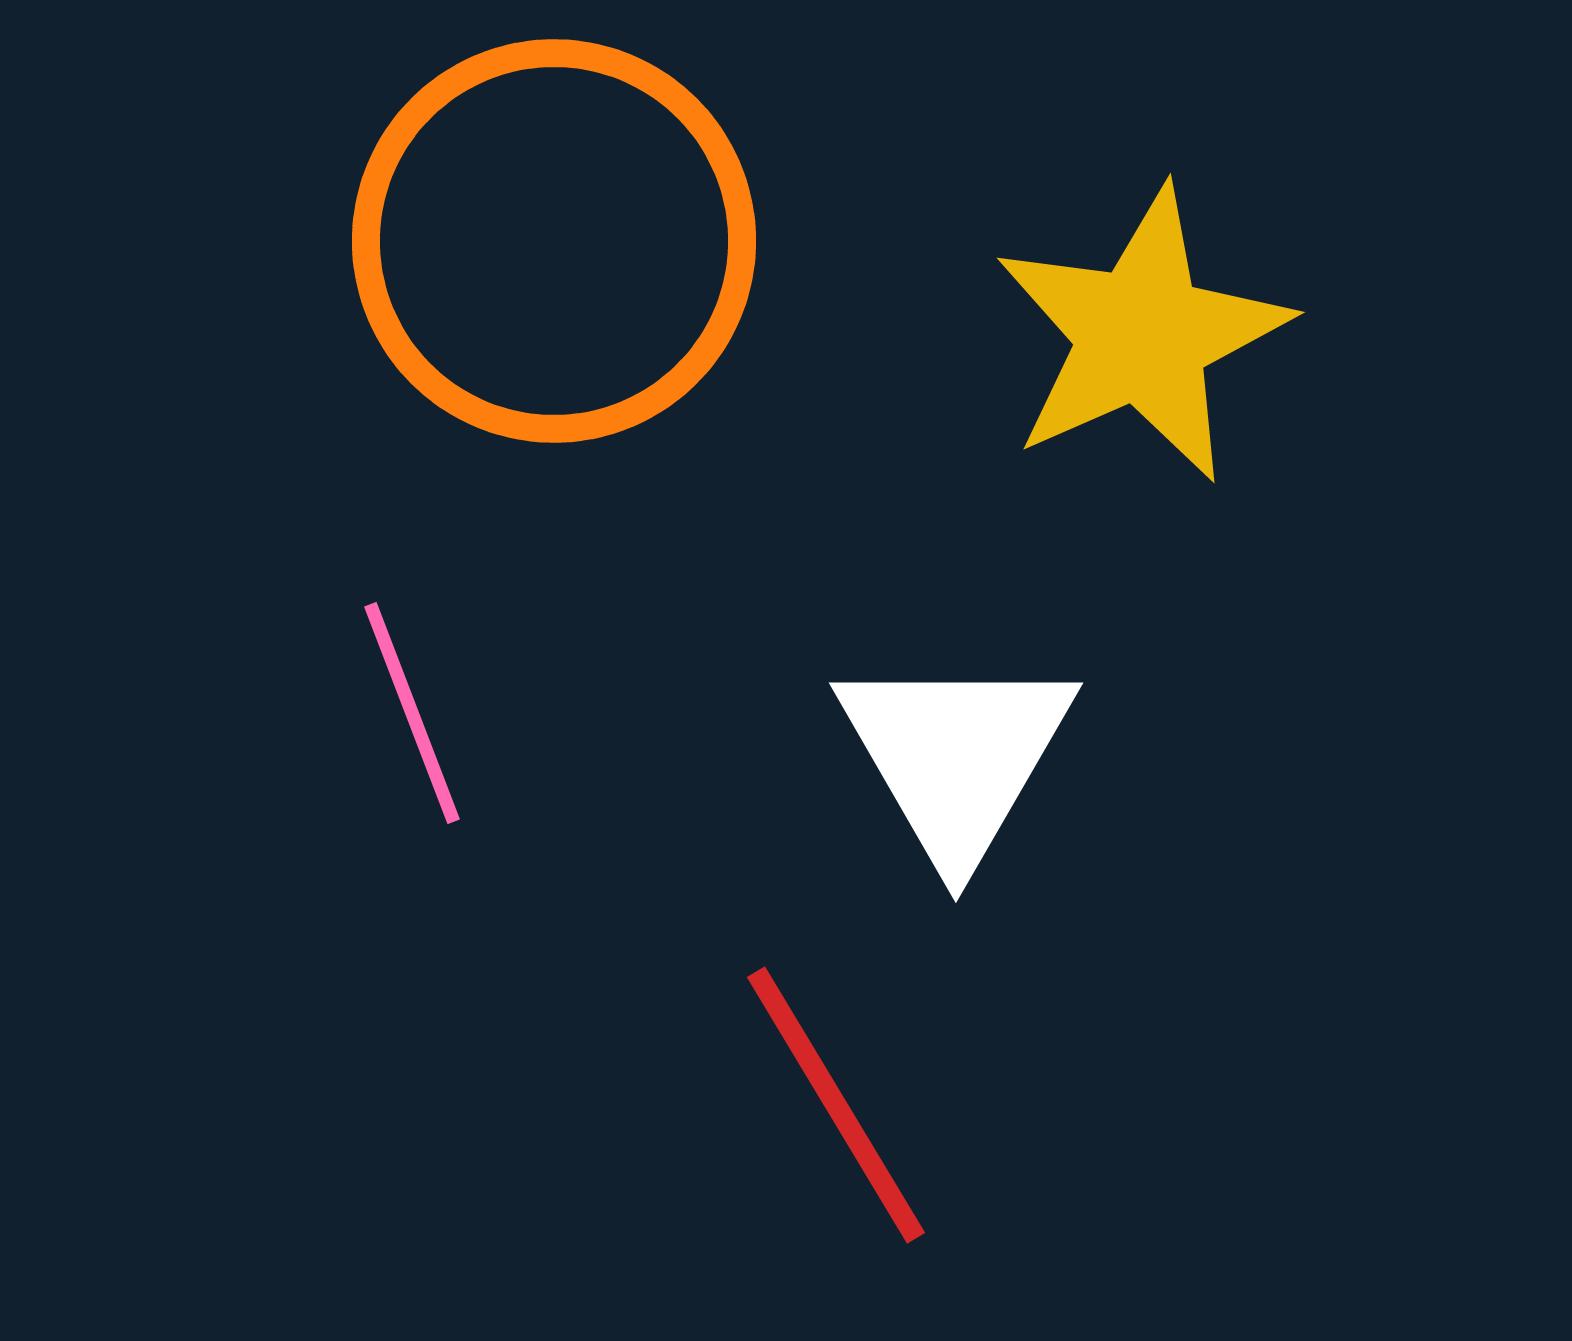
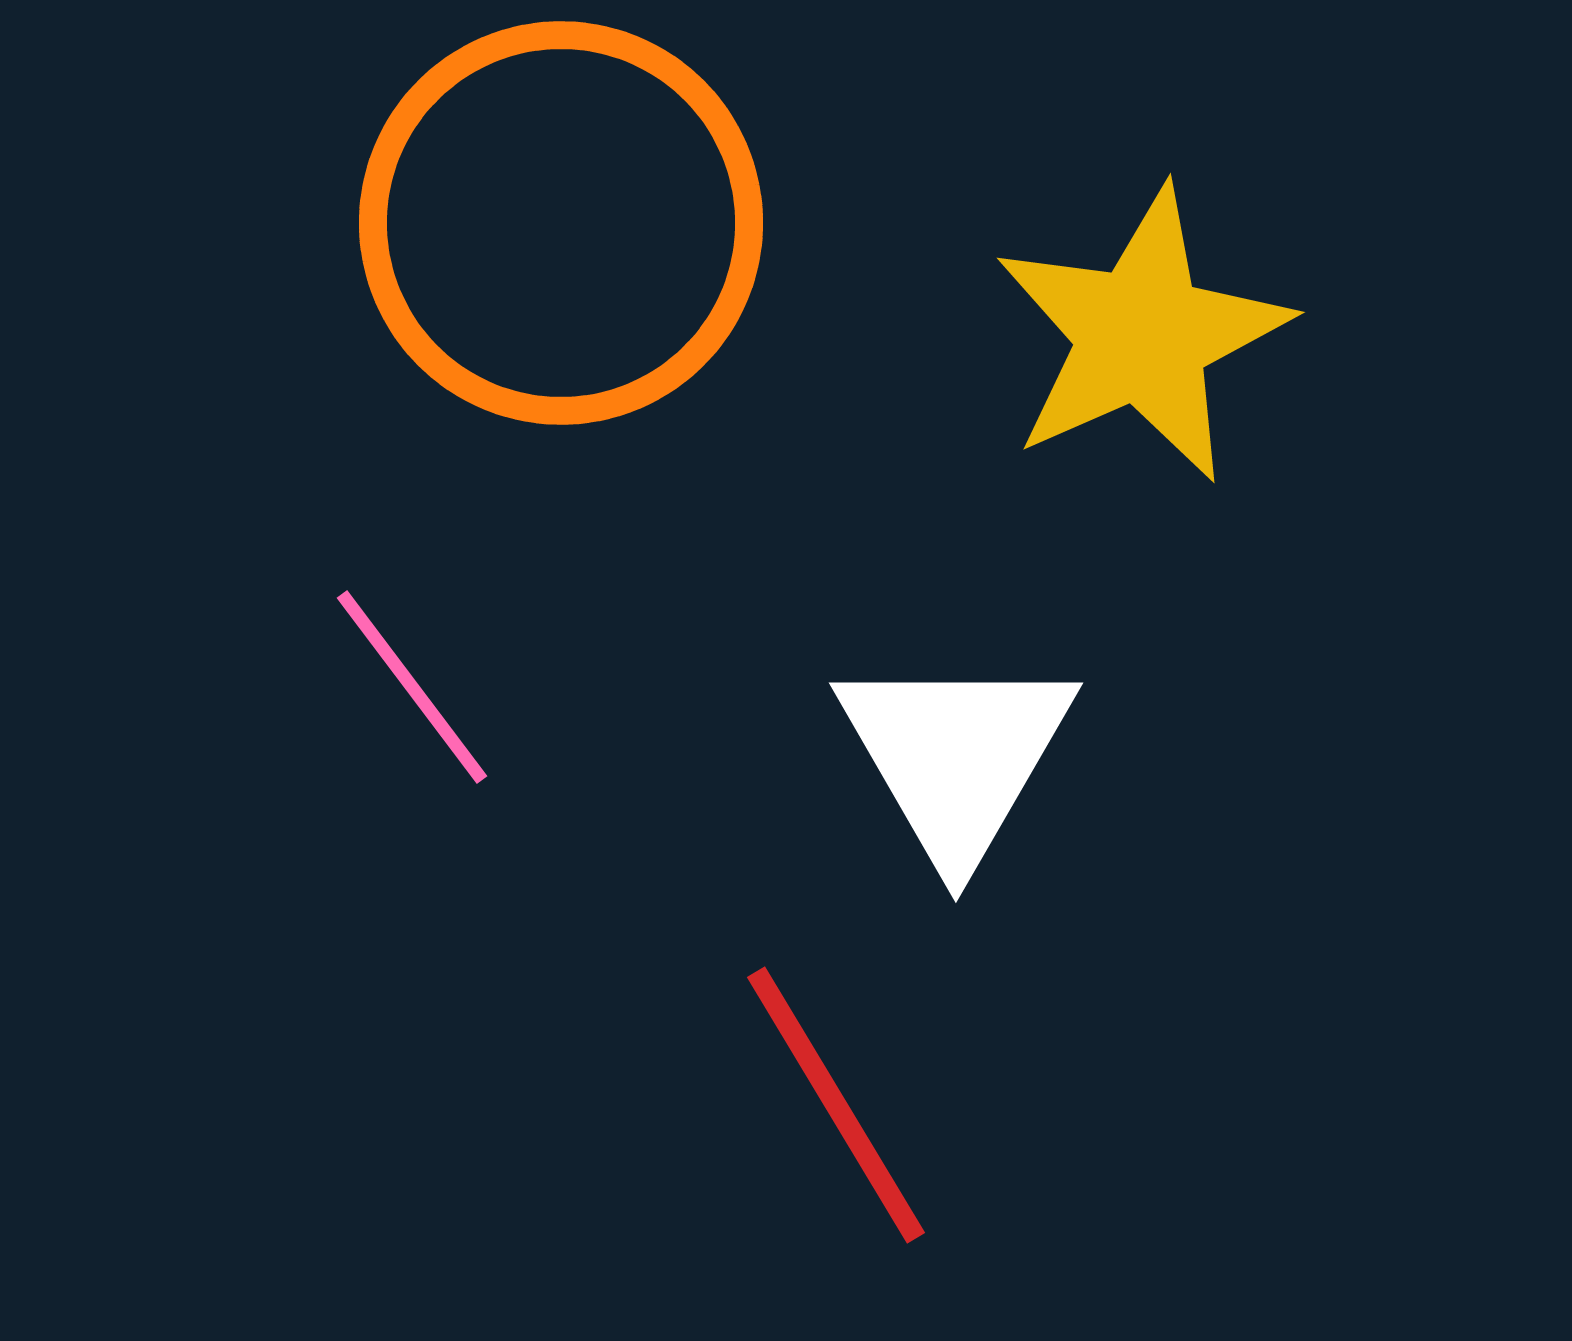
orange circle: moved 7 px right, 18 px up
pink line: moved 26 px up; rotated 16 degrees counterclockwise
